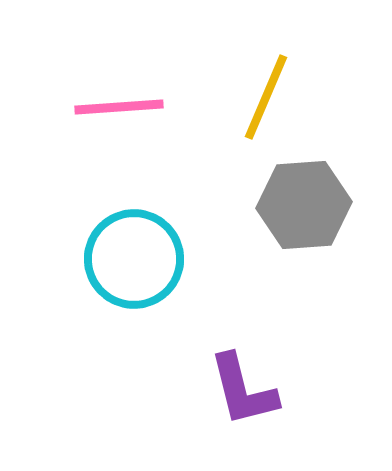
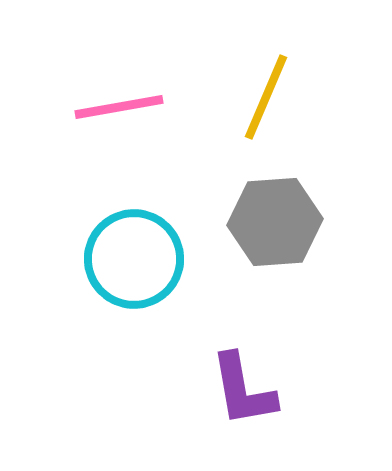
pink line: rotated 6 degrees counterclockwise
gray hexagon: moved 29 px left, 17 px down
purple L-shape: rotated 4 degrees clockwise
